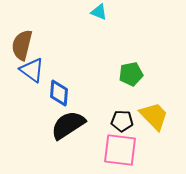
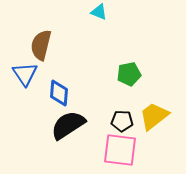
brown semicircle: moved 19 px right
blue triangle: moved 7 px left, 4 px down; rotated 20 degrees clockwise
green pentagon: moved 2 px left
yellow trapezoid: rotated 84 degrees counterclockwise
